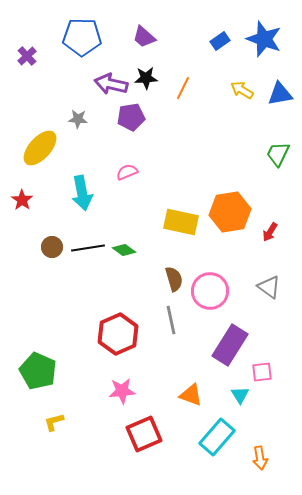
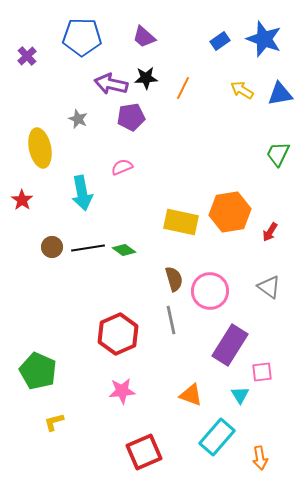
gray star: rotated 18 degrees clockwise
yellow ellipse: rotated 54 degrees counterclockwise
pink semicircle: moved 5 px left, 5 px up
red square: moved 18 px down
